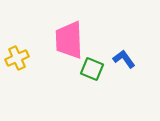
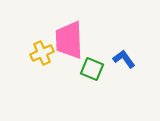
yellow cross: moved 25 px right, 5 px up
